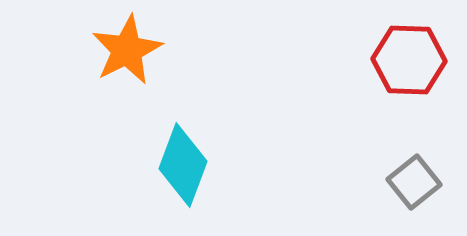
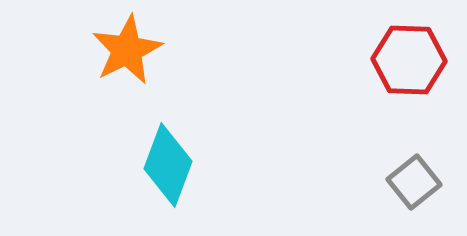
cyan diamond: moved 15 px left
